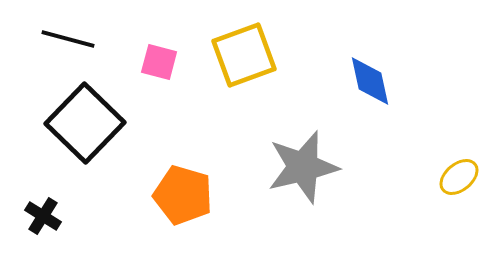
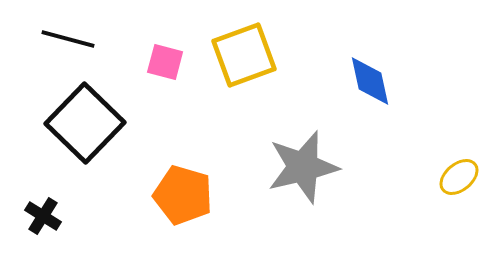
pink square: moved 6 px right
